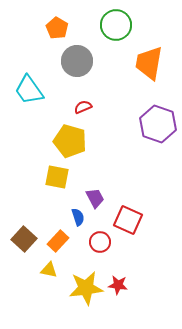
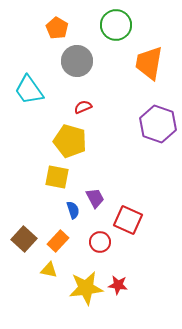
blue semicircle: moved 5 px left, 7 px up
